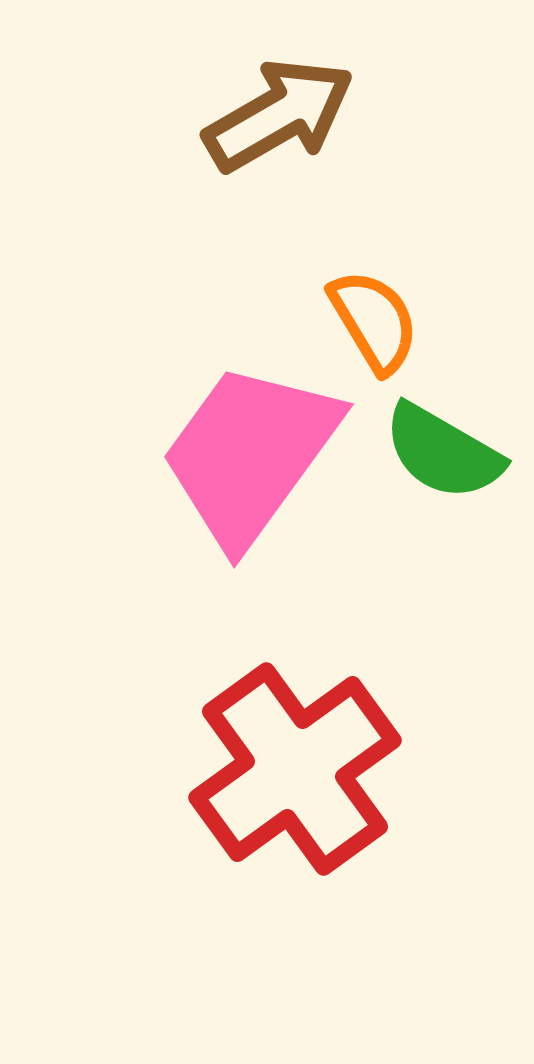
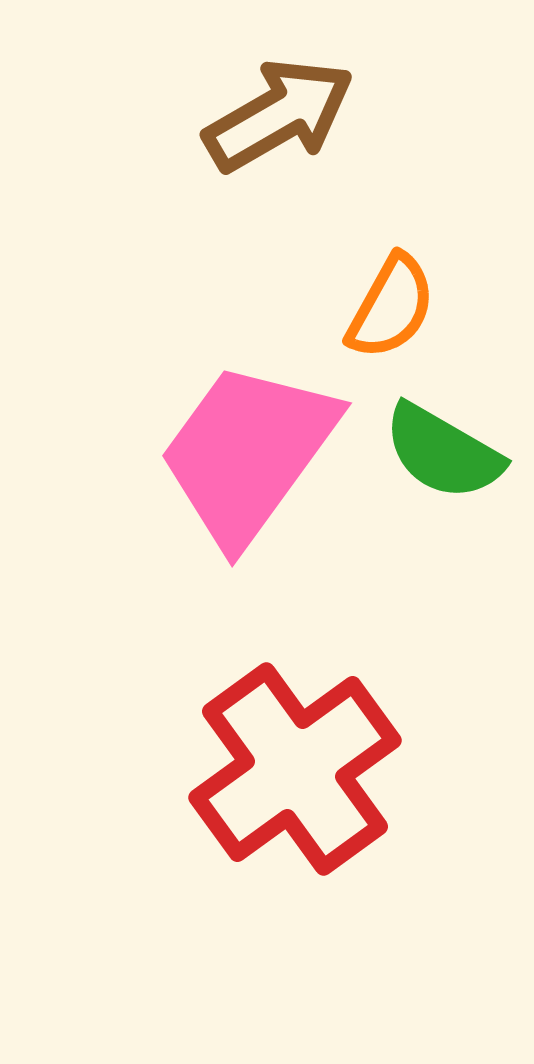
orange semicircle: moved 17 px right, 14 px up; rotated 60 degrees clockwise
pink trapezoid: moved 2 px left, 1 px up
